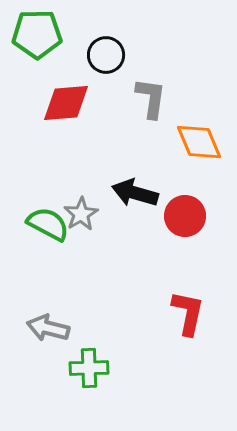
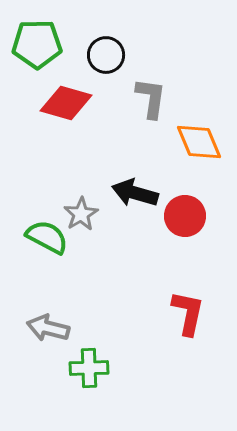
green pentagon: moved 10 px down
red diamond: rotated 21 degrees clockwise
green semicircle: moved 1 px left, 13 px down
